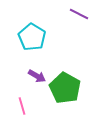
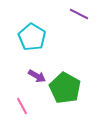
pink line: rotated 12 degrees counterclockwise
